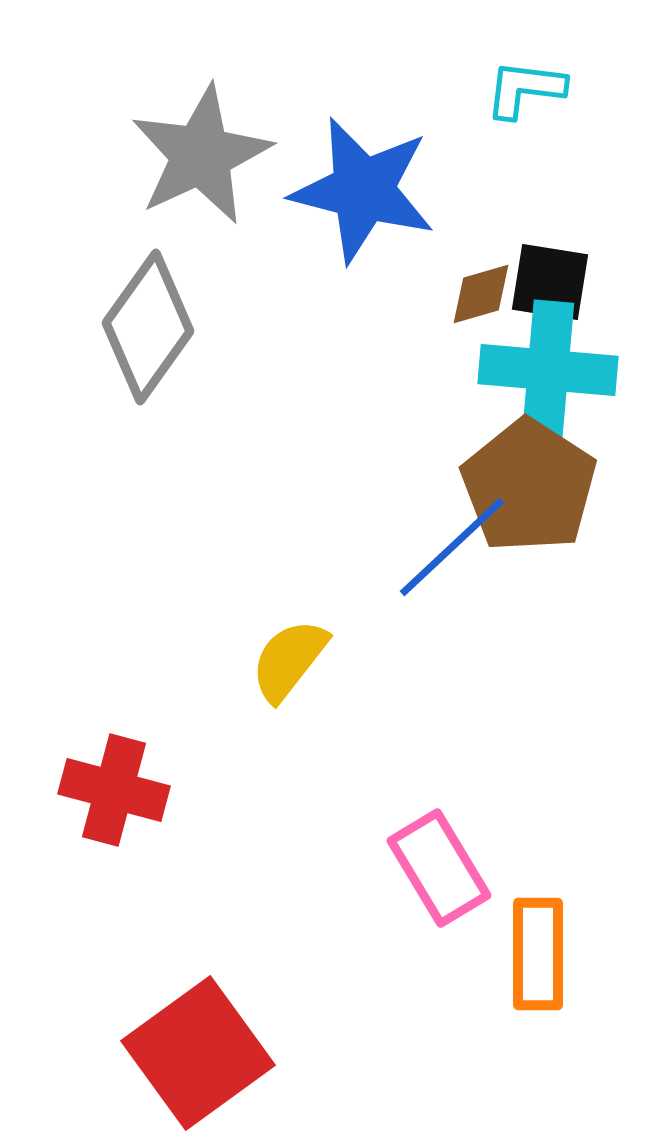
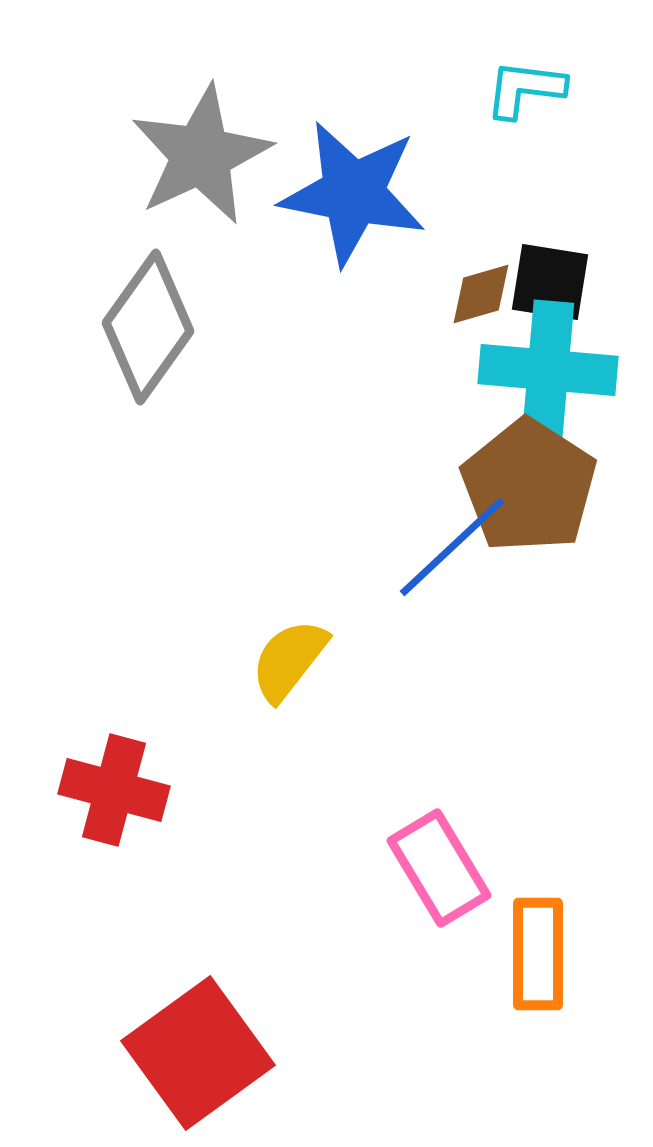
blue star: moved 10 px left, 3 px down; rotated 3 degrees counterclockwise
